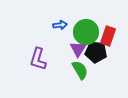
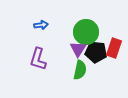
blue arrow: moved 19 px left
red rectangle: moved 6 px right, 12 px down
green semicircle: rotated 42 degrees clockwise
